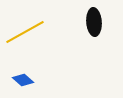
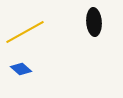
blue diamond: moved 2 px left, 11 px up
